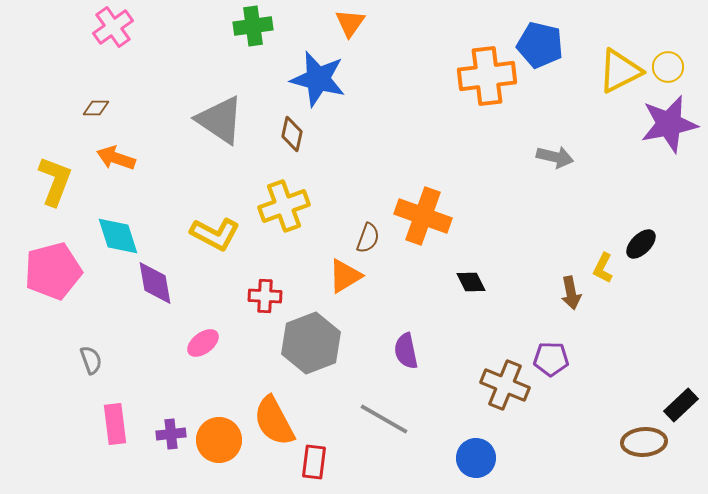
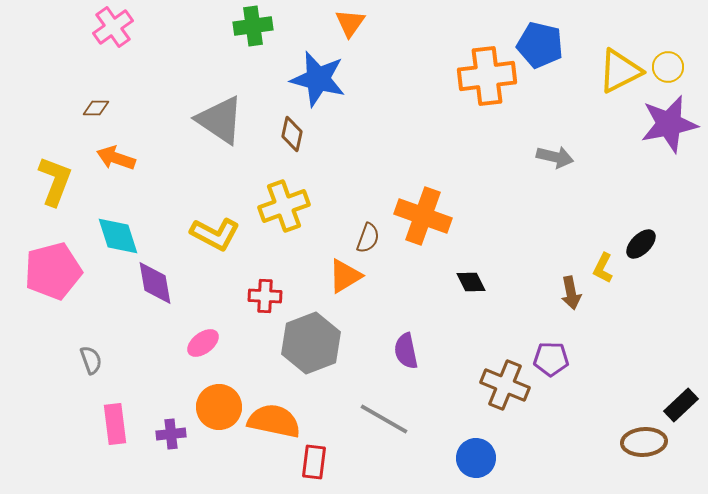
orange semicircle at (274, 421): rotated 130 degrees clockwise
orange circle at (219, 440): moved 33 px up
